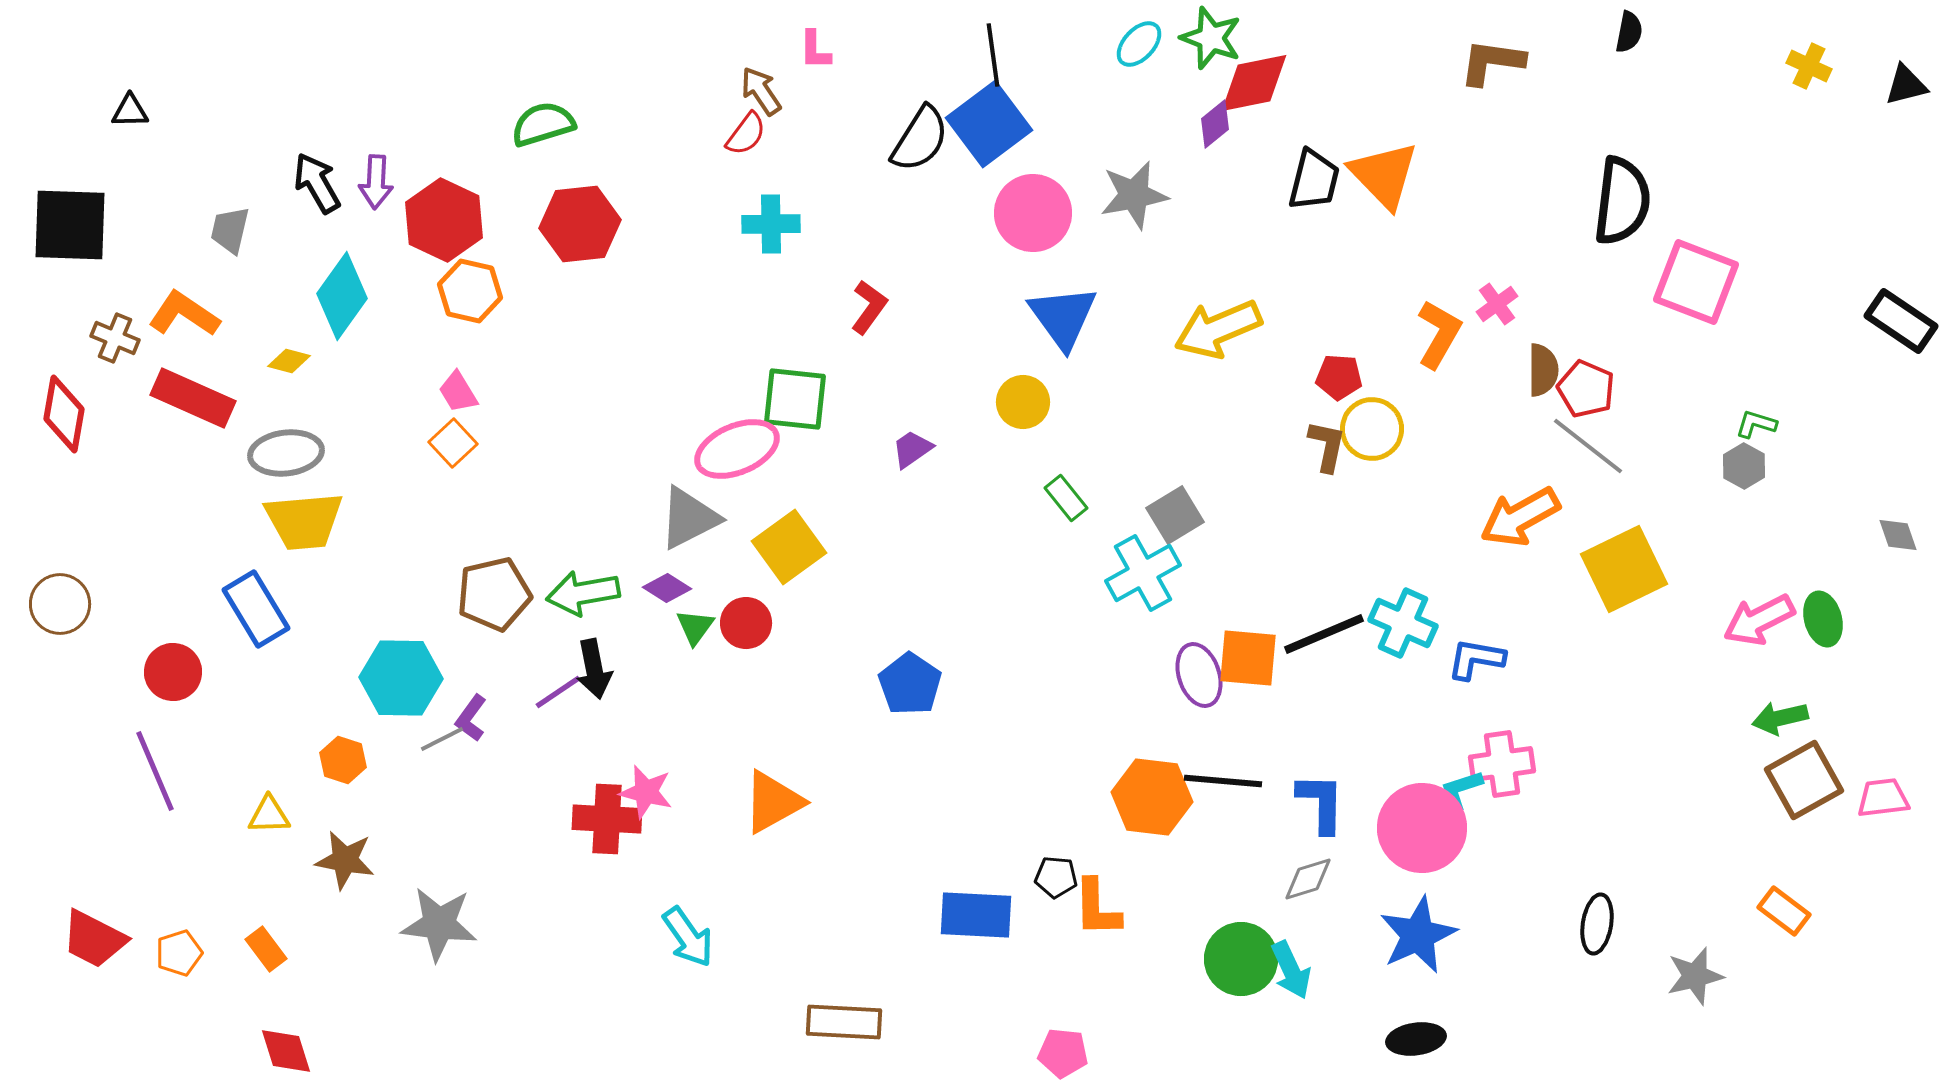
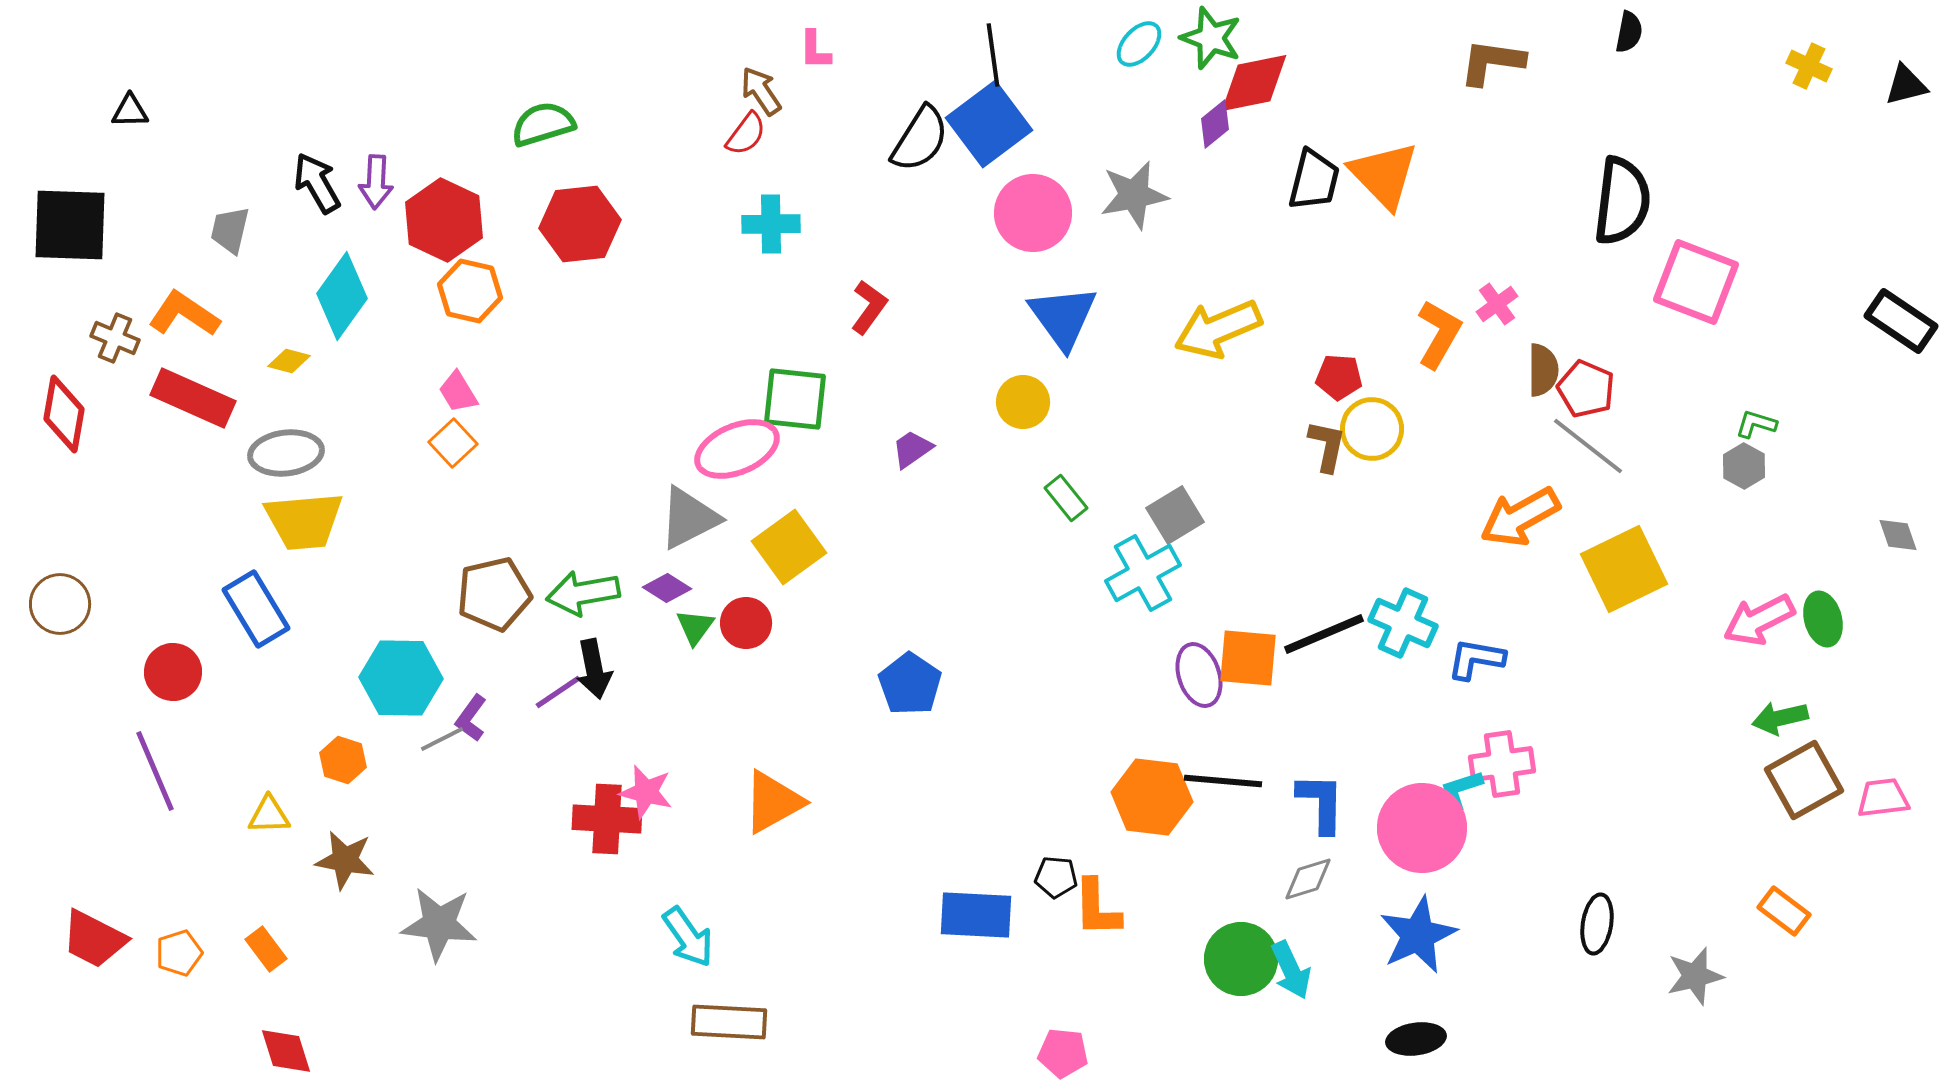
brown rectangle at (844, 1022): moved 115 px left
